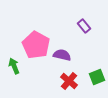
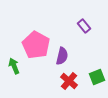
purple semicircle: moved 1 px down; rotated 90 degrees clockwise
